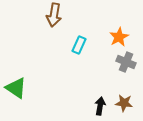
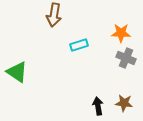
orange star: moved 2 px right, 4 px up; rotated 30 degrees clockwise
cyan rectangle: rotated 48 degrees clockwise
gray cross: moved 4 px up
green triangle: moved 1 px right, 16 px up
black arrow: moved 2 px left; rotated 18 degrees counterclockwise
